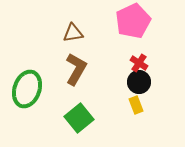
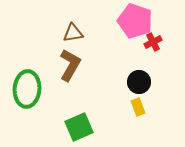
pink pentagon: moved 2 px right; rotated 28 degrees counterclockwise
red cross: moved 14 px right, 21 px up; rotated 30 degrees clockwise
brown L-shape: moved 6 px left, 4 px up
green ellipse: rotated 15 degrees counterclockwise
yellow rectangle: moved 2 px right, 2 px down
green square: moved 9 px down; rotated 16 degrees clockwise
